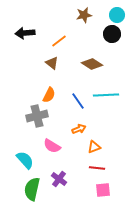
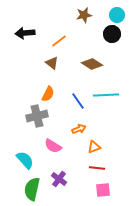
orange semicircle: moved 1 px left, 1 px up
pink semicircle: moved 1 px right
